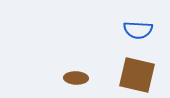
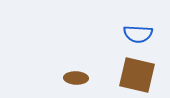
blue semicircle: moved 4 px down
